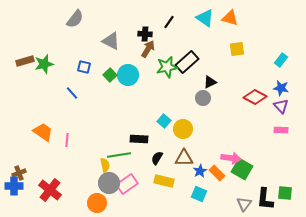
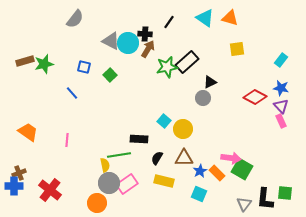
cyan circle at (128, 75): moved 32 px up
pink rectangle at (281, 130): moved 9 px up; rotated 64 degrees clockwise
orange trapezoid at (43, 132): moved 15 px left
